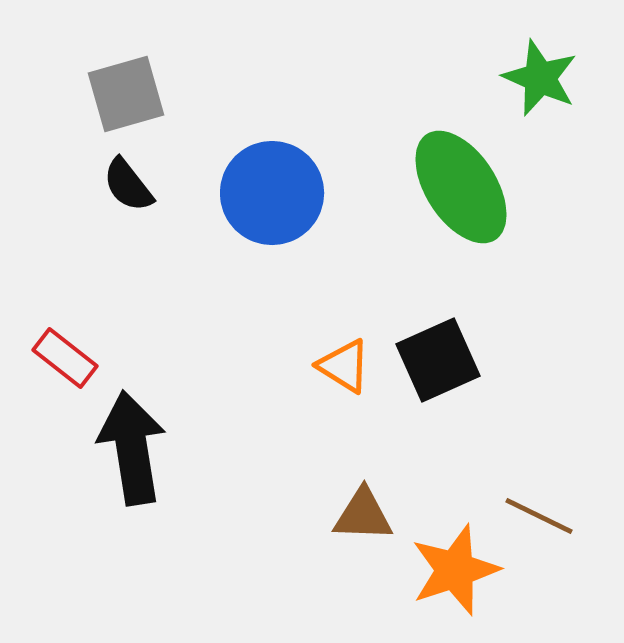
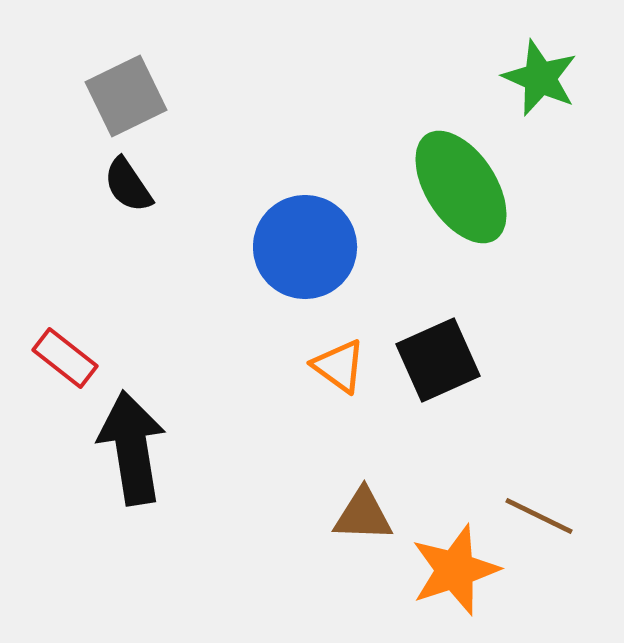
gray square: moved 2 px down; rotated 10 degrees counterclockwise
black semicircle: rotated 4 degrees clockwise
blue circle: moved 33 px right, 54 px down
orange triangle: moved 5 px left; rotated 4 degrees clockwise
